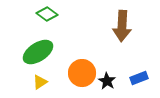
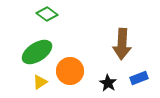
brown arrow: moved 18 px down
green ellipse: moved 1 px left
orange circle: moved 12 px left, 2 px up
black star: moved 1 px right, 2 px down
